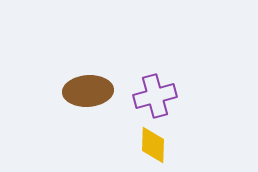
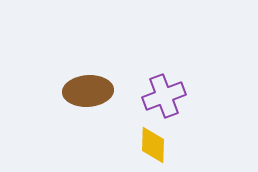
purple cross: moved 9 px right; rotated 6 degrees counterclockwise
